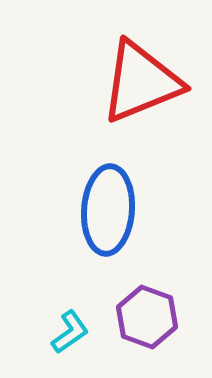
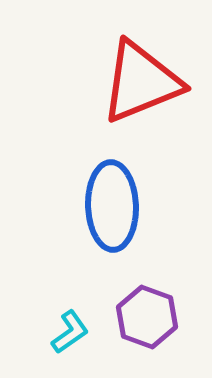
blue ellipse: moved 4 px right, 4 px up; rotated 6 degrees counterclockwise
